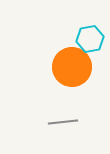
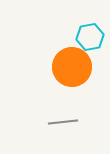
cyan hexagon: moved 2 px up
